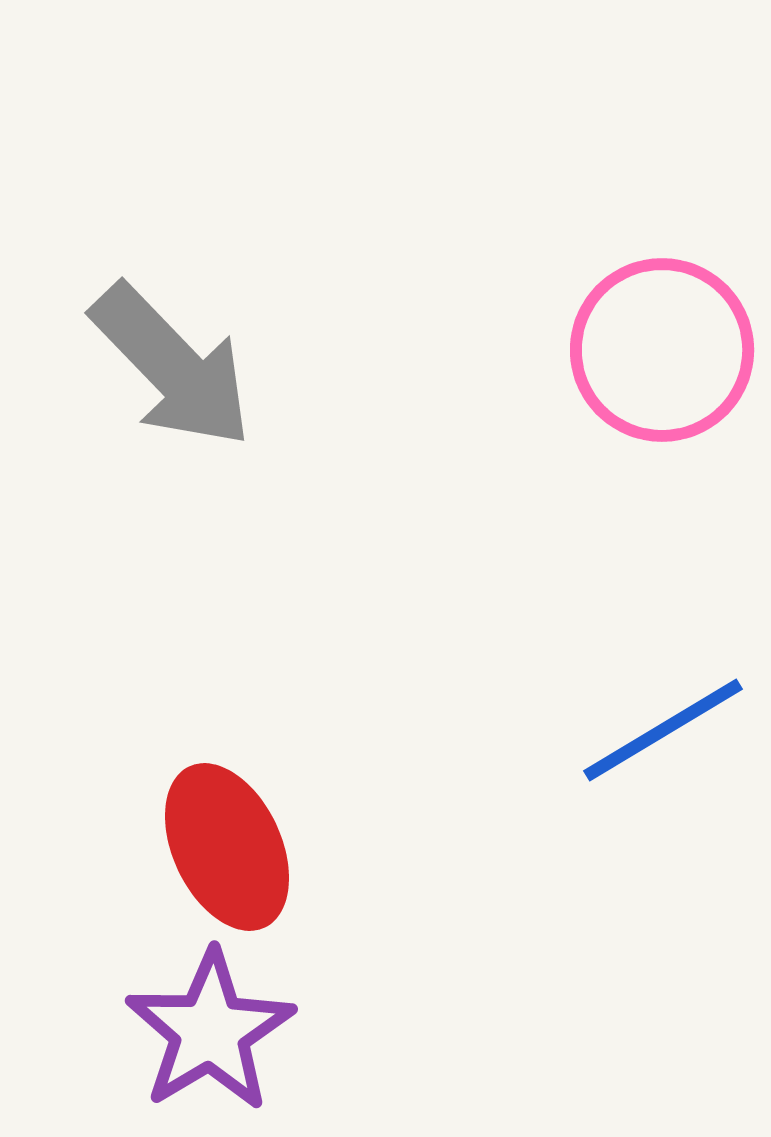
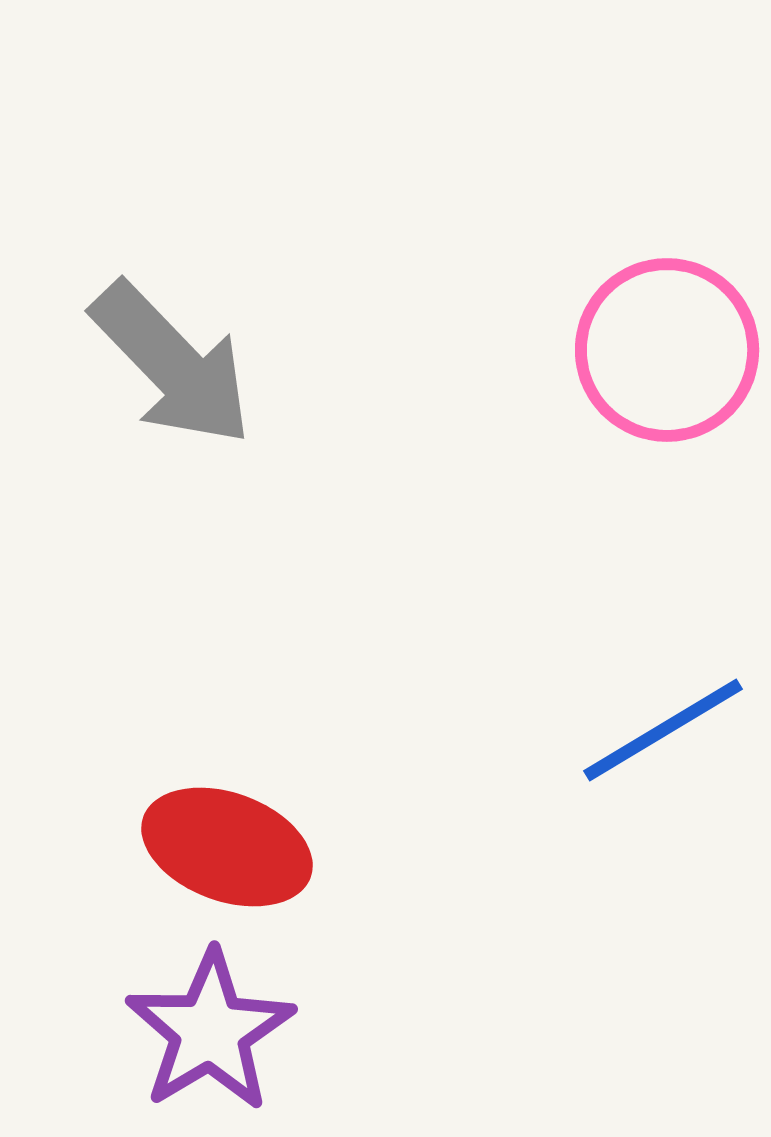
pink circle: moved 5 px right
gray arrow: moved 2 px up
red ellipse: rotated 45 degrees counterclockwise
